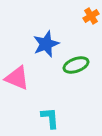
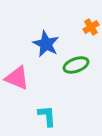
orange cross: moved 11 px down
blue star: rotated 24 degrees counterclockwise
cyan L-shape: moved 3 px left, 2 px up
